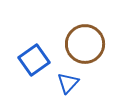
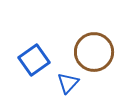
brown circle: moved 9 px right, 8 px down
